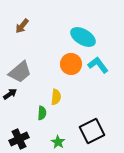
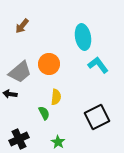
cyan ellipse: rotated 50 degrees clockwise
orange circle: moved 22 px left
black arrow: rotated 136 degrees counterclockwise
green semicircle: moved 2 px right; rotated 32 degrees counterclockwise
black square: moved 5 px right, 14 px up
